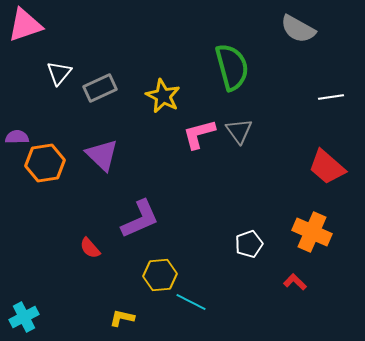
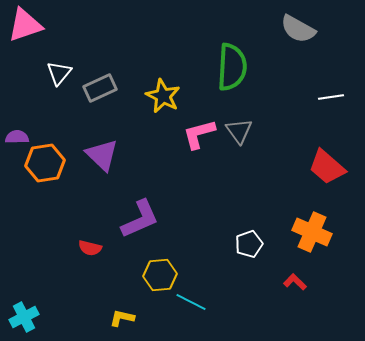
green semicircle: rotated 18 degrees clockwise
red semicircle: rotated 35 degrees counterclockwise
